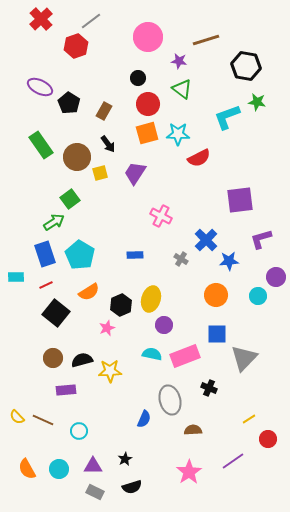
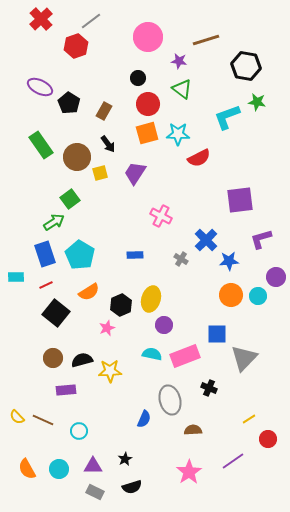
orange circle at (216, 295): moved 15 px right
